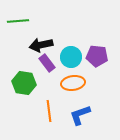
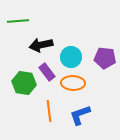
purple pentagon: moved 8 px right, 2 px down
purple rectangle: moved 9 px down
orange ellipse: rotated 10 degrees clockwise
